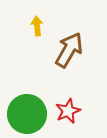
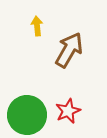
green circle: moved 1 px down
